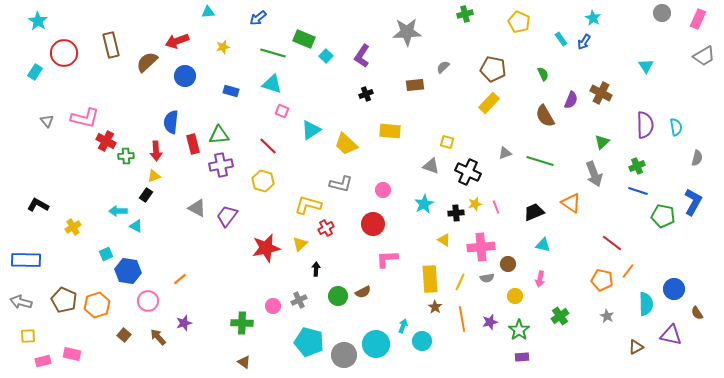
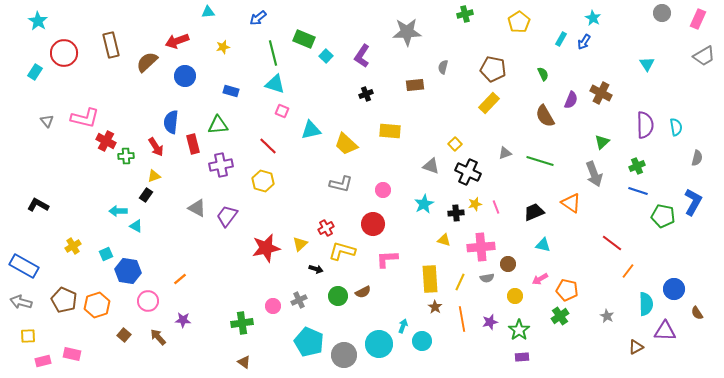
yellow pentagon at (519, 22): rotated 15 degrees clockwise
cyan rectangle at (561, 39): rotated 64 degrees clockwise
green line at (273, 53): rotated 60 degrees clockwise
cyan triangle at (646, 66): moved 1 px right, 2 px up
gray semicircle at (443, 67): rotated 32 degrees counterclockwise
cyan triangle at (272, 84): moved 3 px right
cyan triangle at (311, 130): rotated 20 degrees clockwise
green triangle at (219, 135): moved 1 px left, 10 px up
yellow square at (447, 142): moved 8 px right, 2 px down; rotated 32 degrees clockwise
red arrow at (156, 151): moved 4 px up; rotated 30 degrees counterclockwise
yellow L-shape at (308, 205): moved 34 px right, 46 px down
yellow cross at (73, 227): moved 19 px down
yellow triangle at (444, 240): rotated 16 degrees counterclockwise
blue rectangle at (26, 260): moved 2 px left, 6 px down; rotated 28 degrees clockwise
black arrow at (316, 269): rotated 104 degrees clockwise
pink arrow at (540, 279): rotated 49 degrees clockwise
orange pentagon at (602, 280): moved 35 px left, 10 px down
purple star at (184, 323): moved 1 px left, 3 px up; rotated 21 degrees clockwise
green cross at (242, 323): rotated 10 degrees counterclockwise
purple triangle at (671, 335): moved 6 px left, 4 px up; rotated 10 degrees counterclockwise
cyan pentagon at (309, 342): rotated 8 degrees clockwise
cyan circle at (376, 344): moved 3 px right
